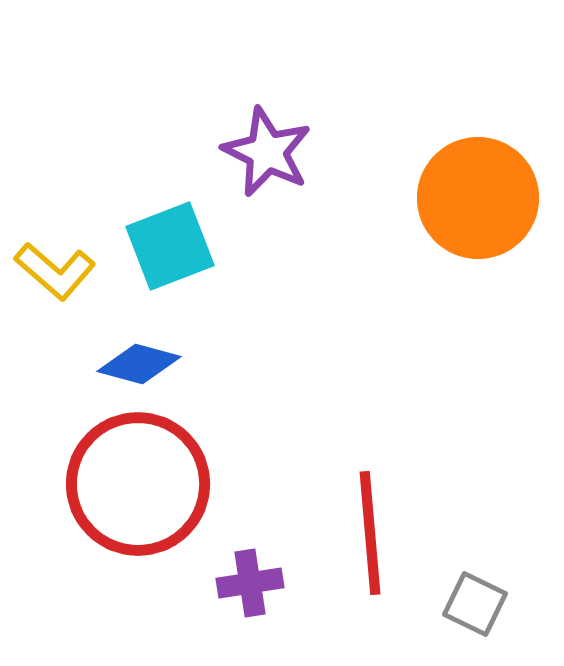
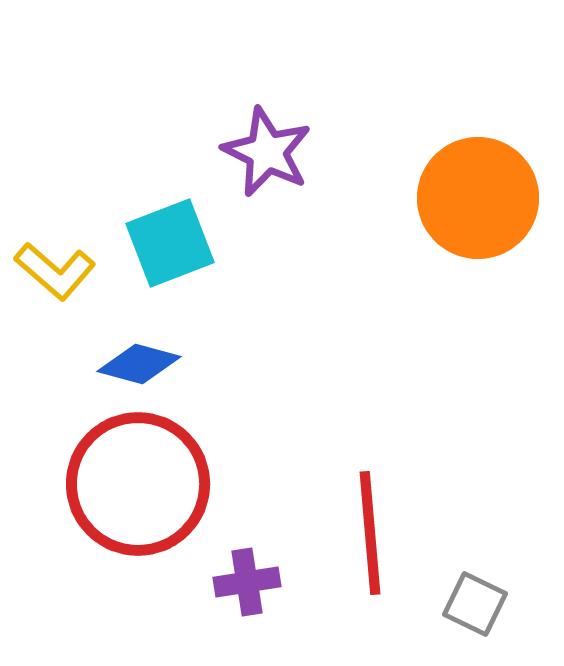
cyan square: moved 3 px up
purple cross: moved 3 px left, 1 px up
